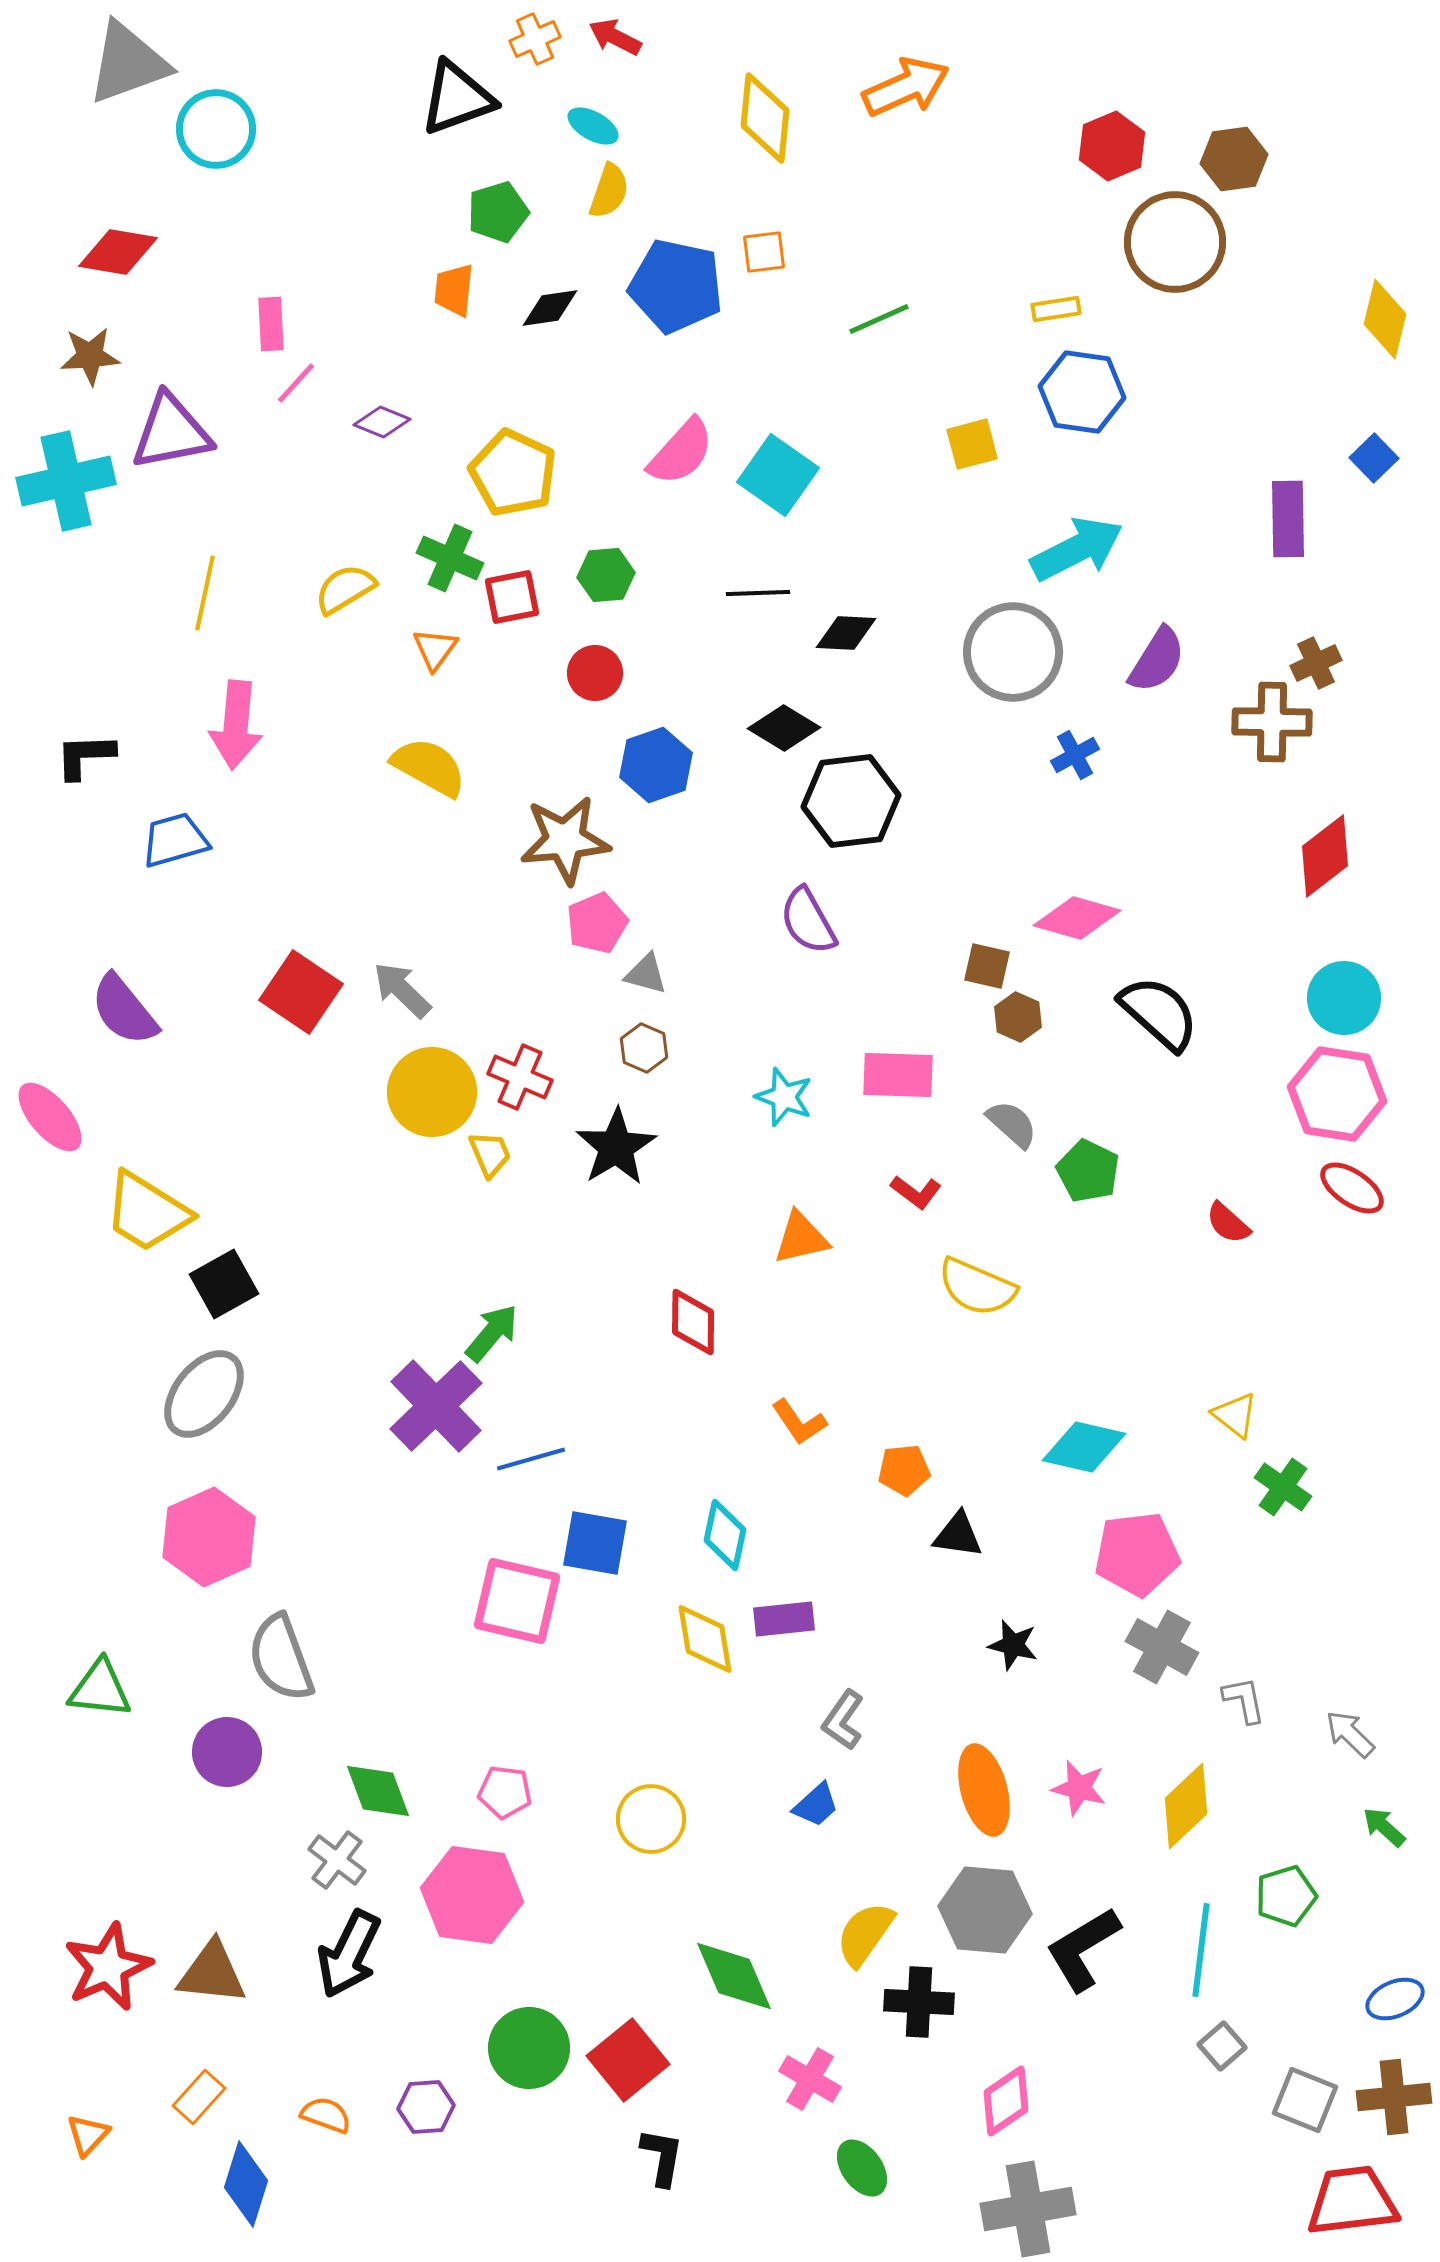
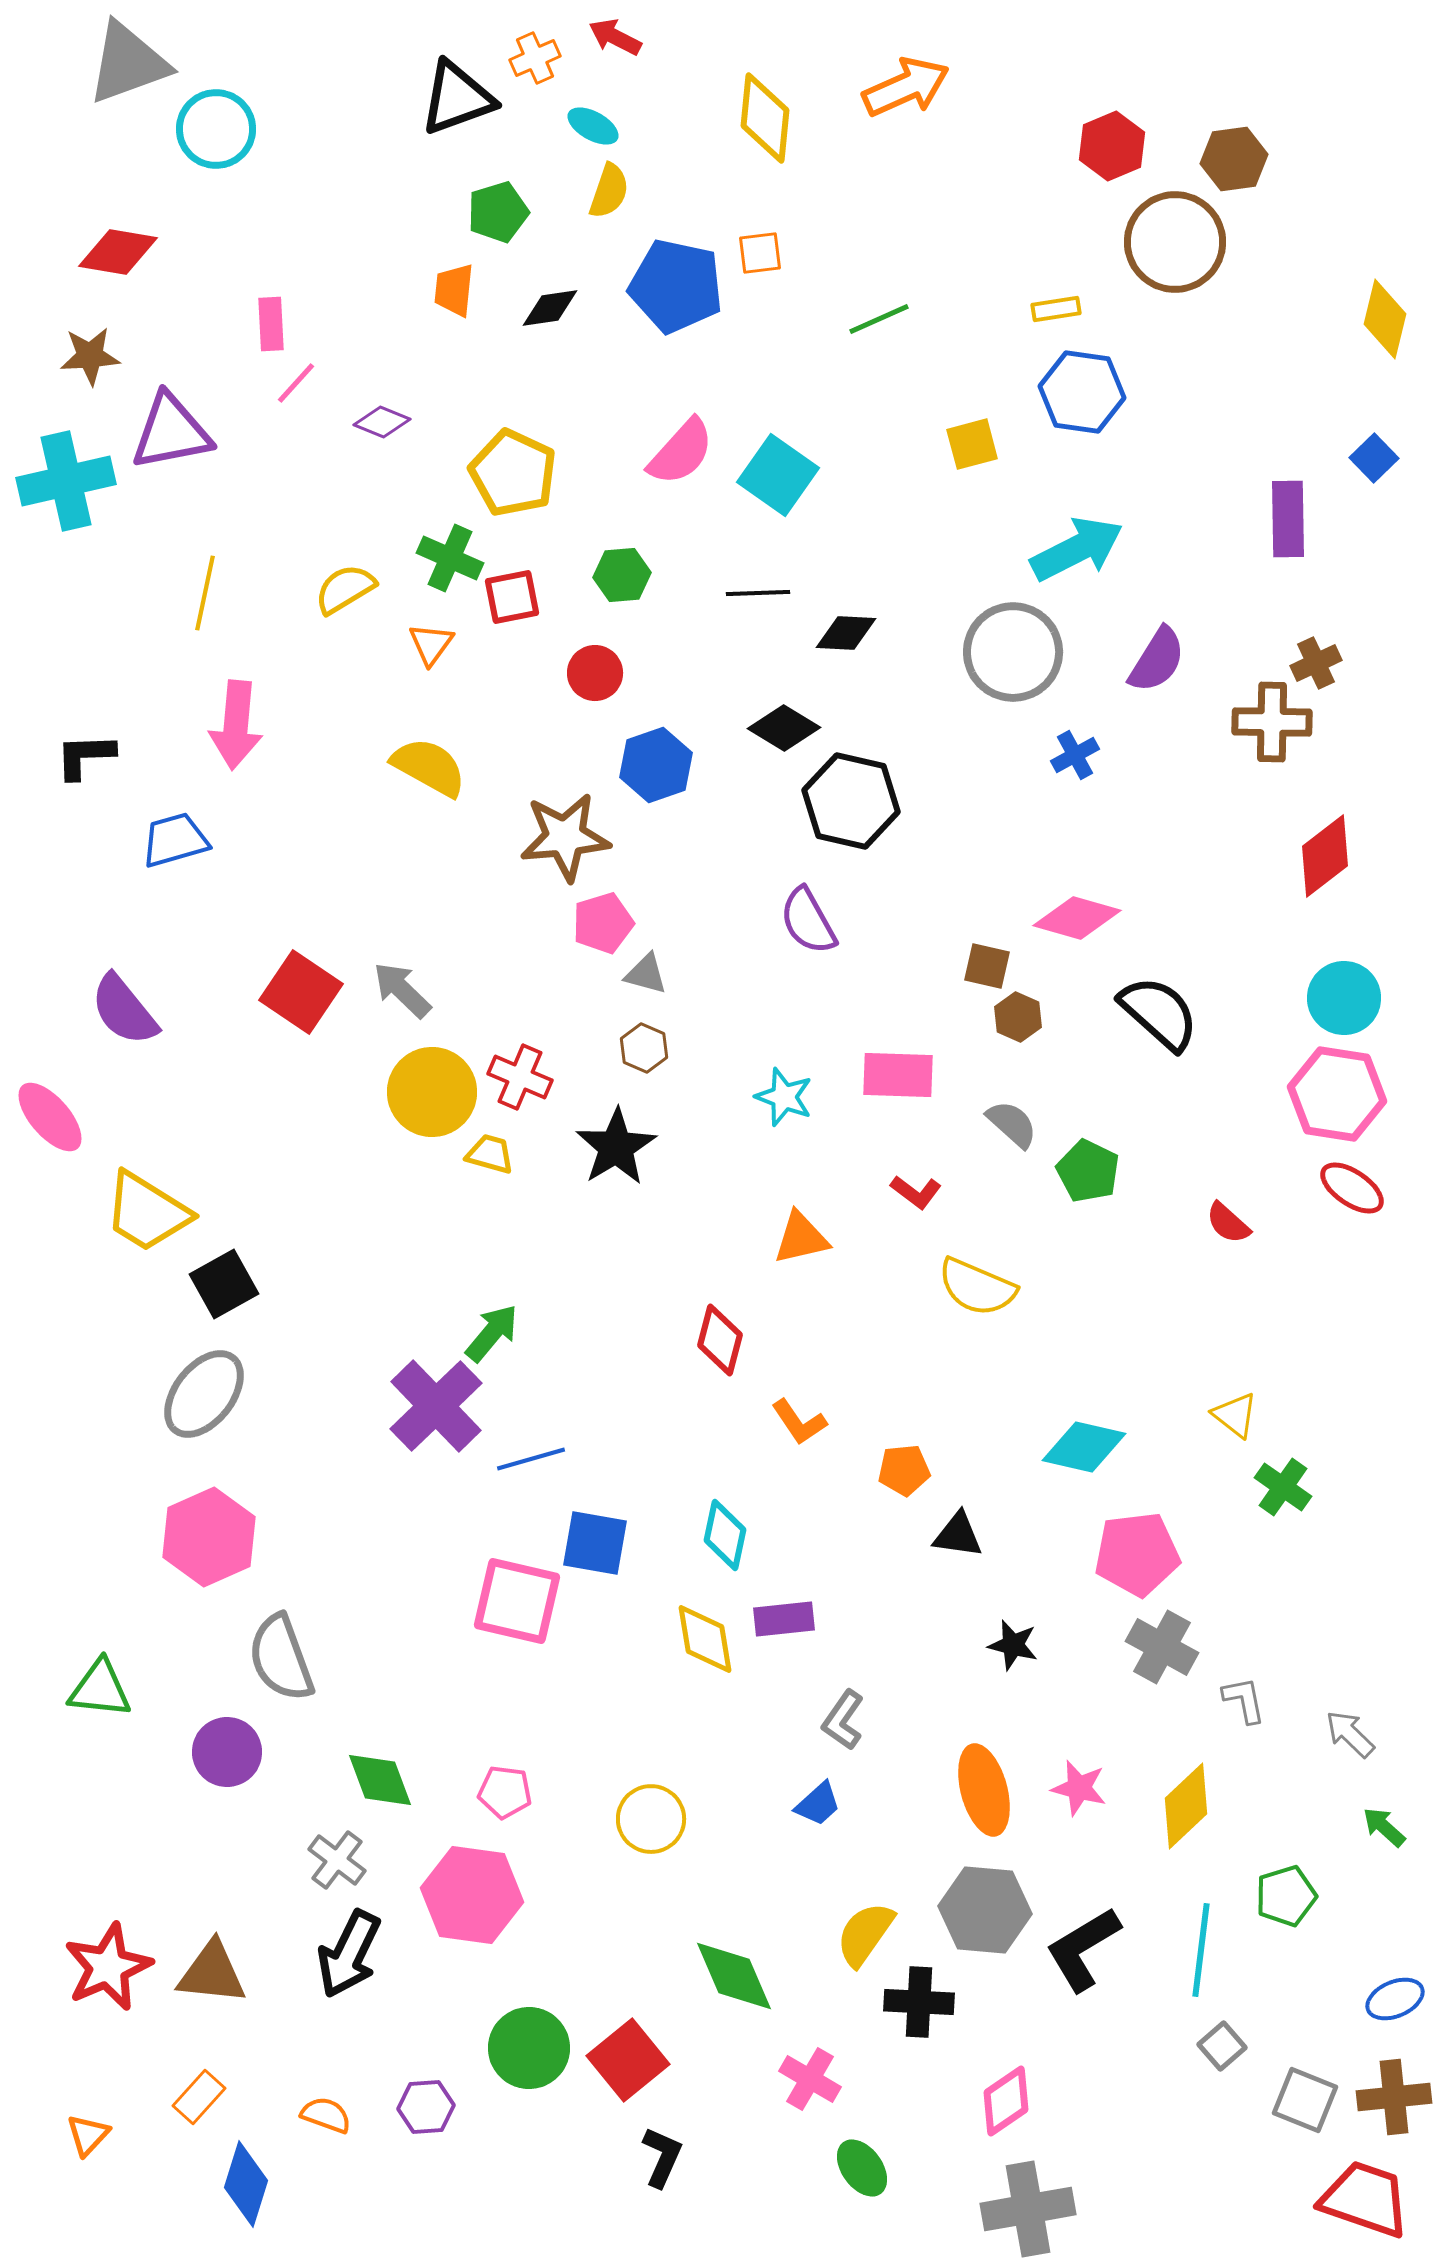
orange cross at (535, 39): moved 19 px down
orange square at (764, 252): moved 4 px left, 1 px down
green hexagon at (606, 575): moved 16 px right
orange triangle at (435, 649): moved 4 px left, 5 px up
black hexagon at (851, 801): rotated 20 degrees clockwise
brown star at (565, 840): moved 3 px up
pink pentagon at (597, 923): moved 6 px right; rotated 6 degrees clockwise
yellow trapezoid at (490, 1154): rotated 51 degrees counterclockwise
red diamond at (693, 1322): moved 27 px right, 18 px down; rotated 14 degrees clockwise
green diamond at (378, 1791): moved 2 px right, 11 px up
blue trapezoid at (816, 1805): moved 2 px right, 1 px up
black L-shape at (662, 2157): rotated 14 degrees clockwise
red trapezoid at (1352, 2201): moved 13 px right, 2 px up; rotated 26 degrees clockwise
